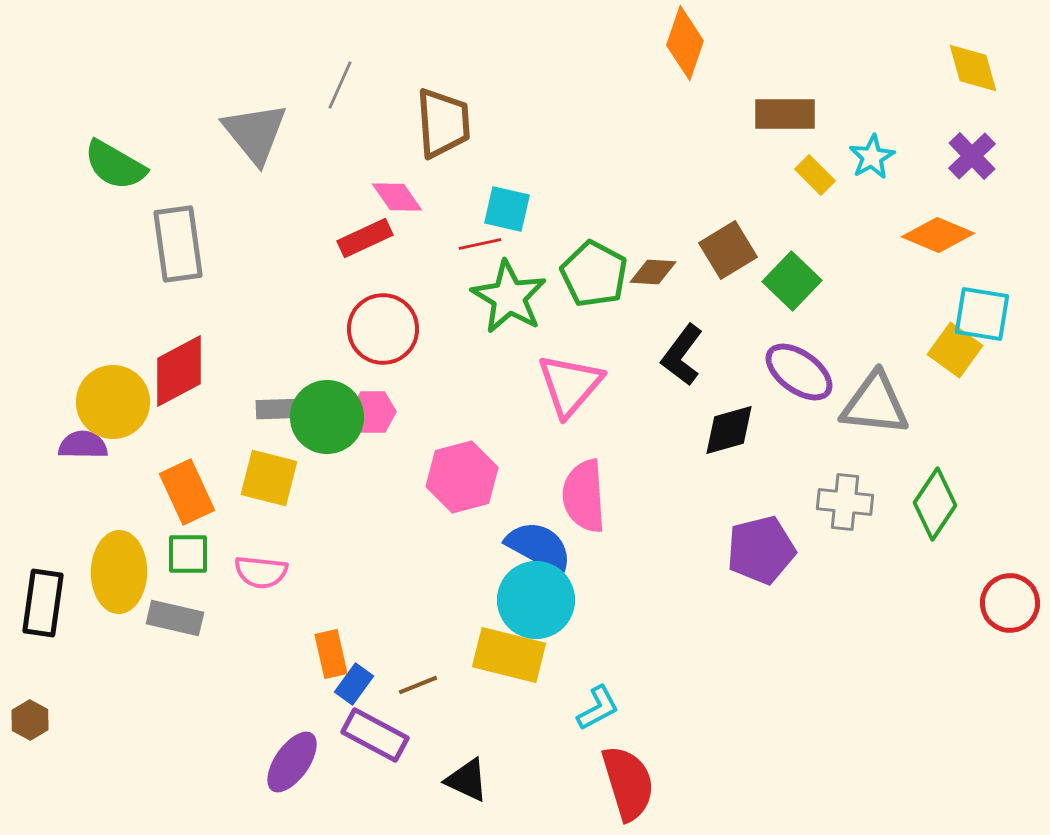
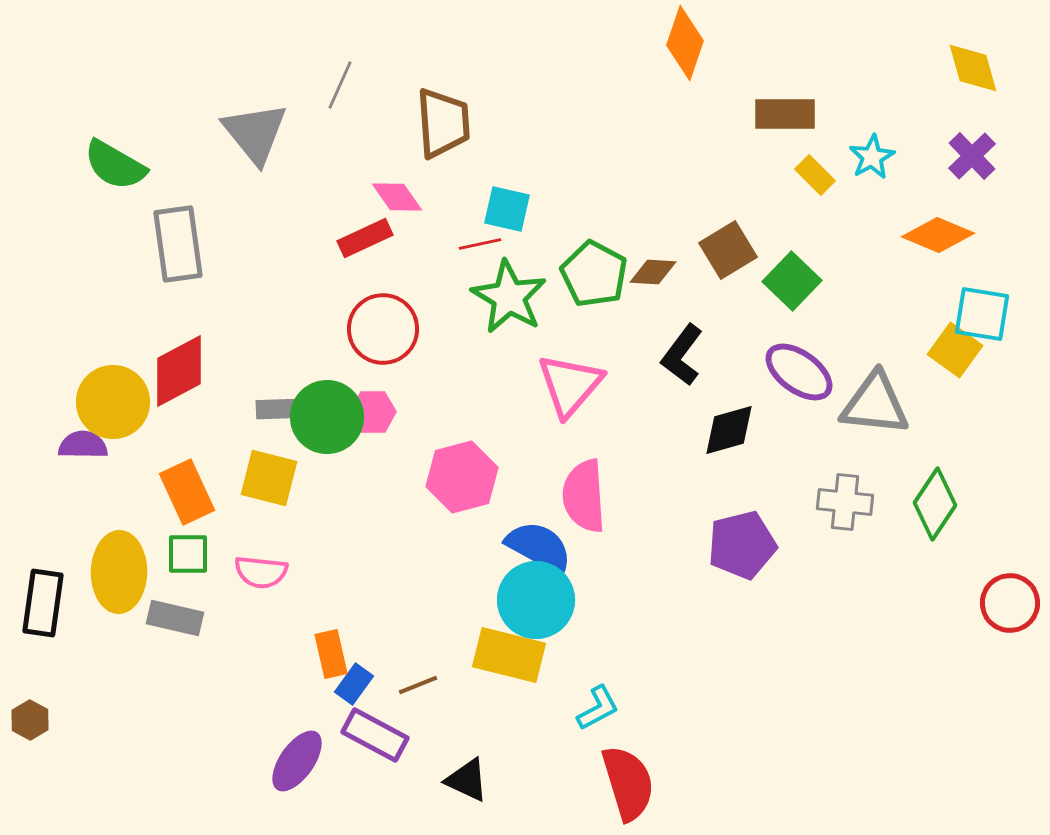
purple pentagon at (761, 550): moved 19 px left, 5 px up
purple ellipse at (292, 762): moved 5 px right, 1 px up
